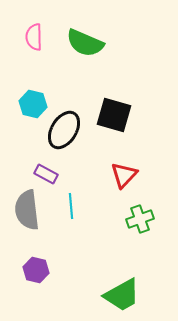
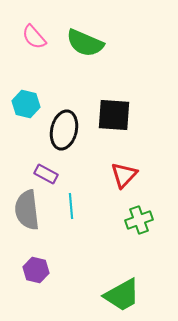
pink semicircle: rotated 40 degrees counterclockwise
cyan hexagon: moved 7 px left
black square: rotated 12 degrees counterclockwise
black ellipse: rotated 18 degrees counterclockwise
green cross: moved 1 px left, 1 px down
